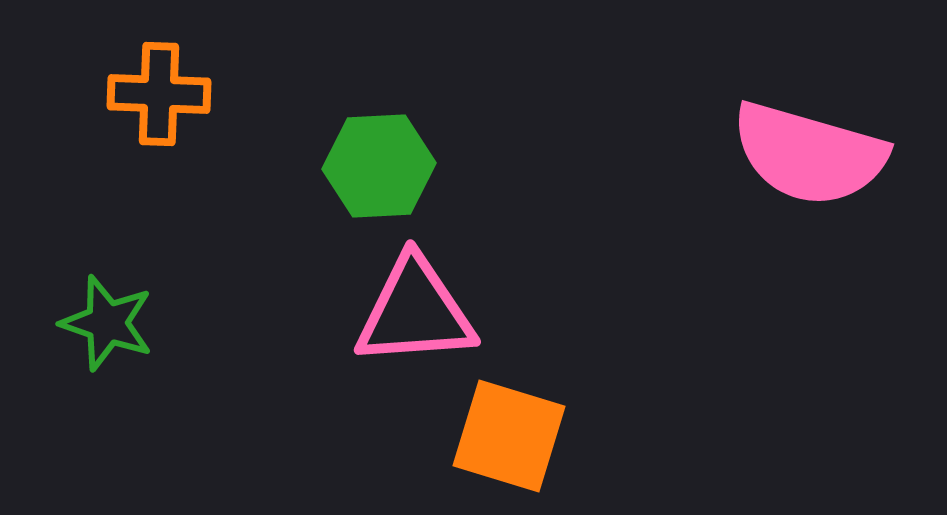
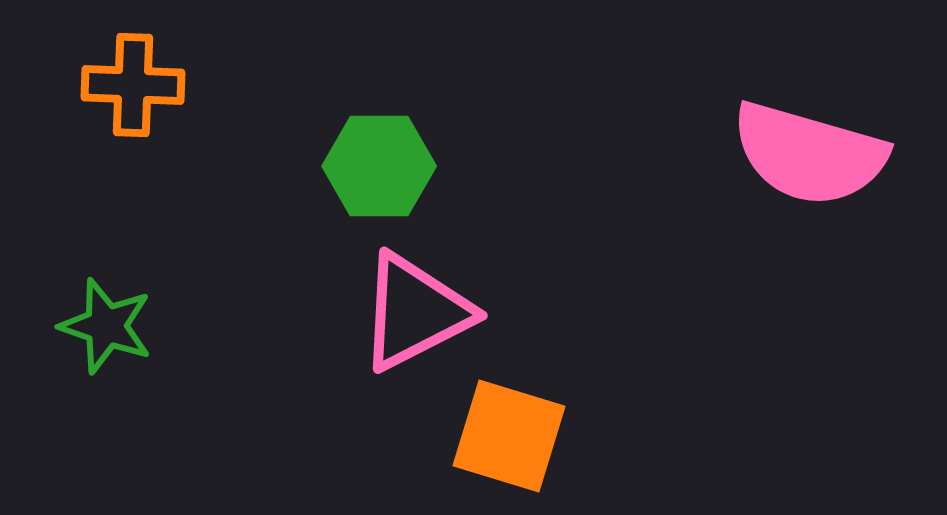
orange cross: moved 26 px left, 9 px up
green hexagon: rotated 3 degrees clockwise
pink triangle: rotated 23 degrees counterclockwise
green star: moved 1 px left, 3 px down
